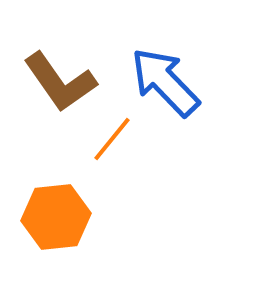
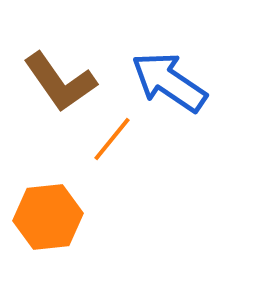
blue arrow: moved 4 px right; rotated 12 degrees counterclockwise
orange hexagon: moved 8 px left
